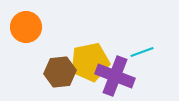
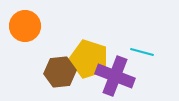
orange circle: moved 1 px left, 1 px up
cyan line: rotated 35 degrees clockwise
yellow pentagon: moved 1 px left, 3 px up; rotated 30 degrees clockwise
